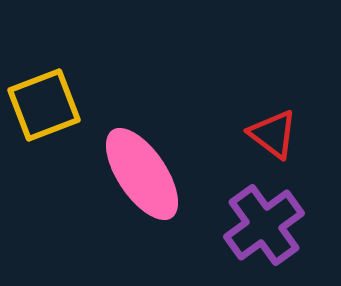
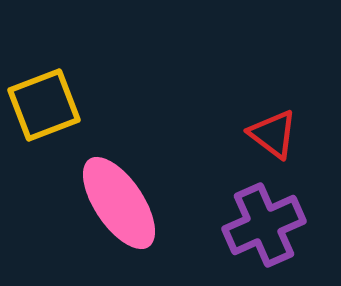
pink ellipse: moved 23 px left, 29 px down
purple cross: rotated 12 degrees clockwise
